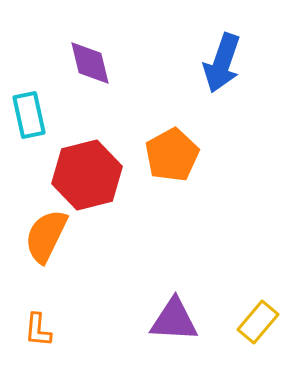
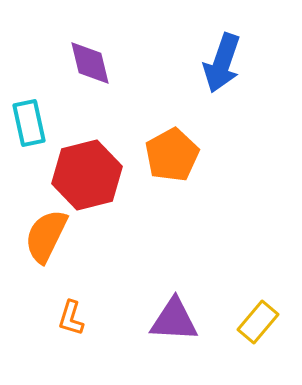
cyan rectangle: moved 8 px down
orange L-shape: moved 33 px right, 12 px up; rotated 12 degrees clockwise
